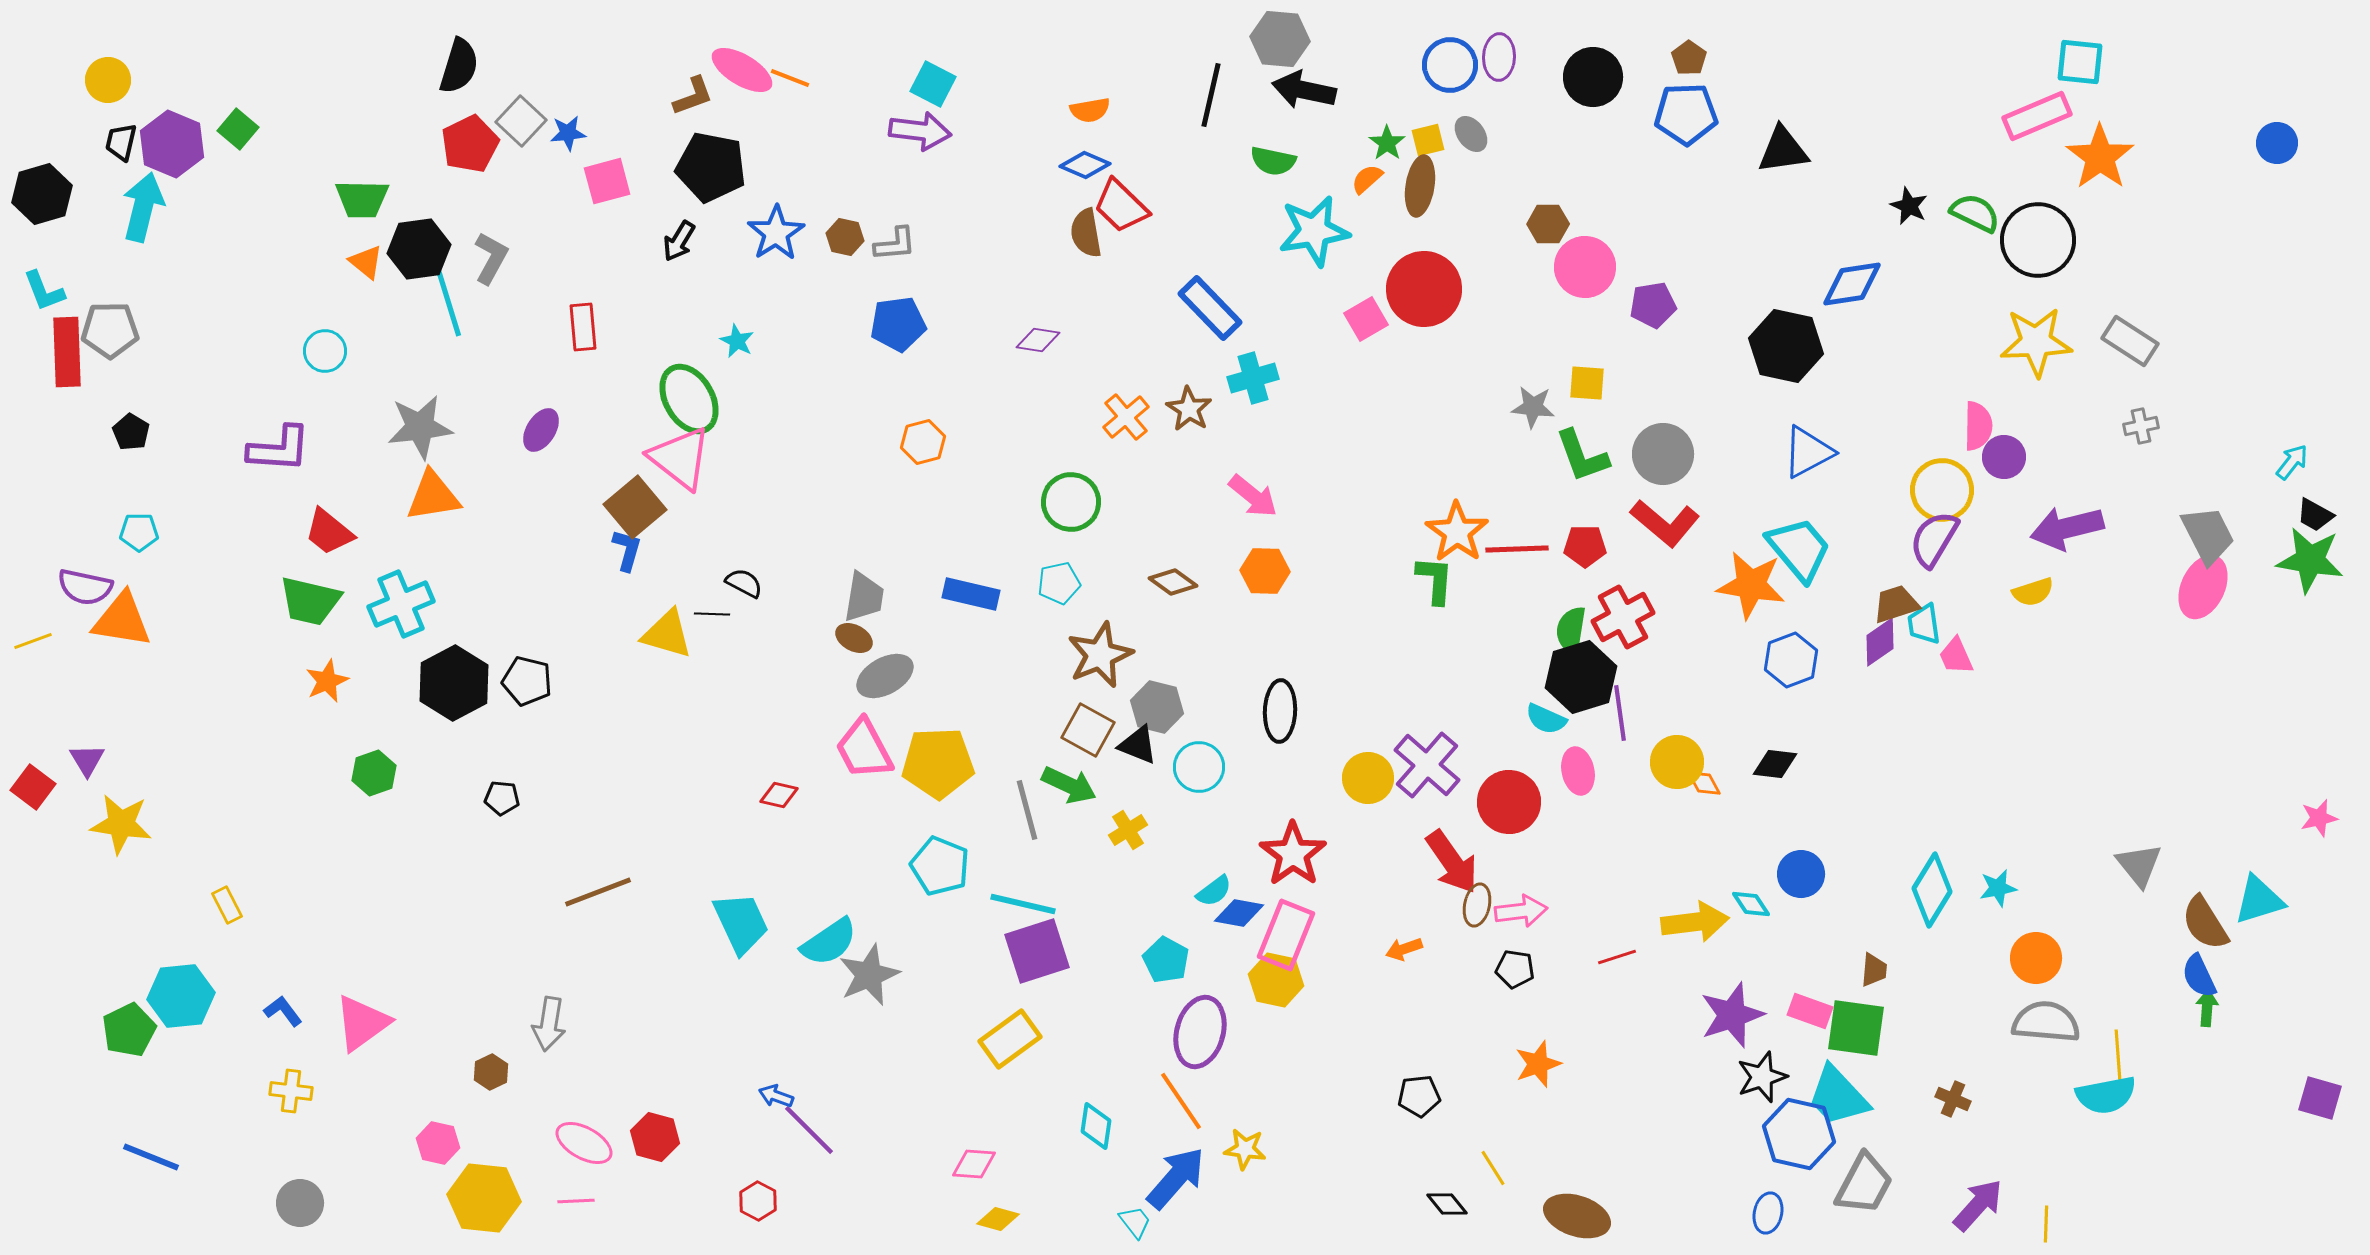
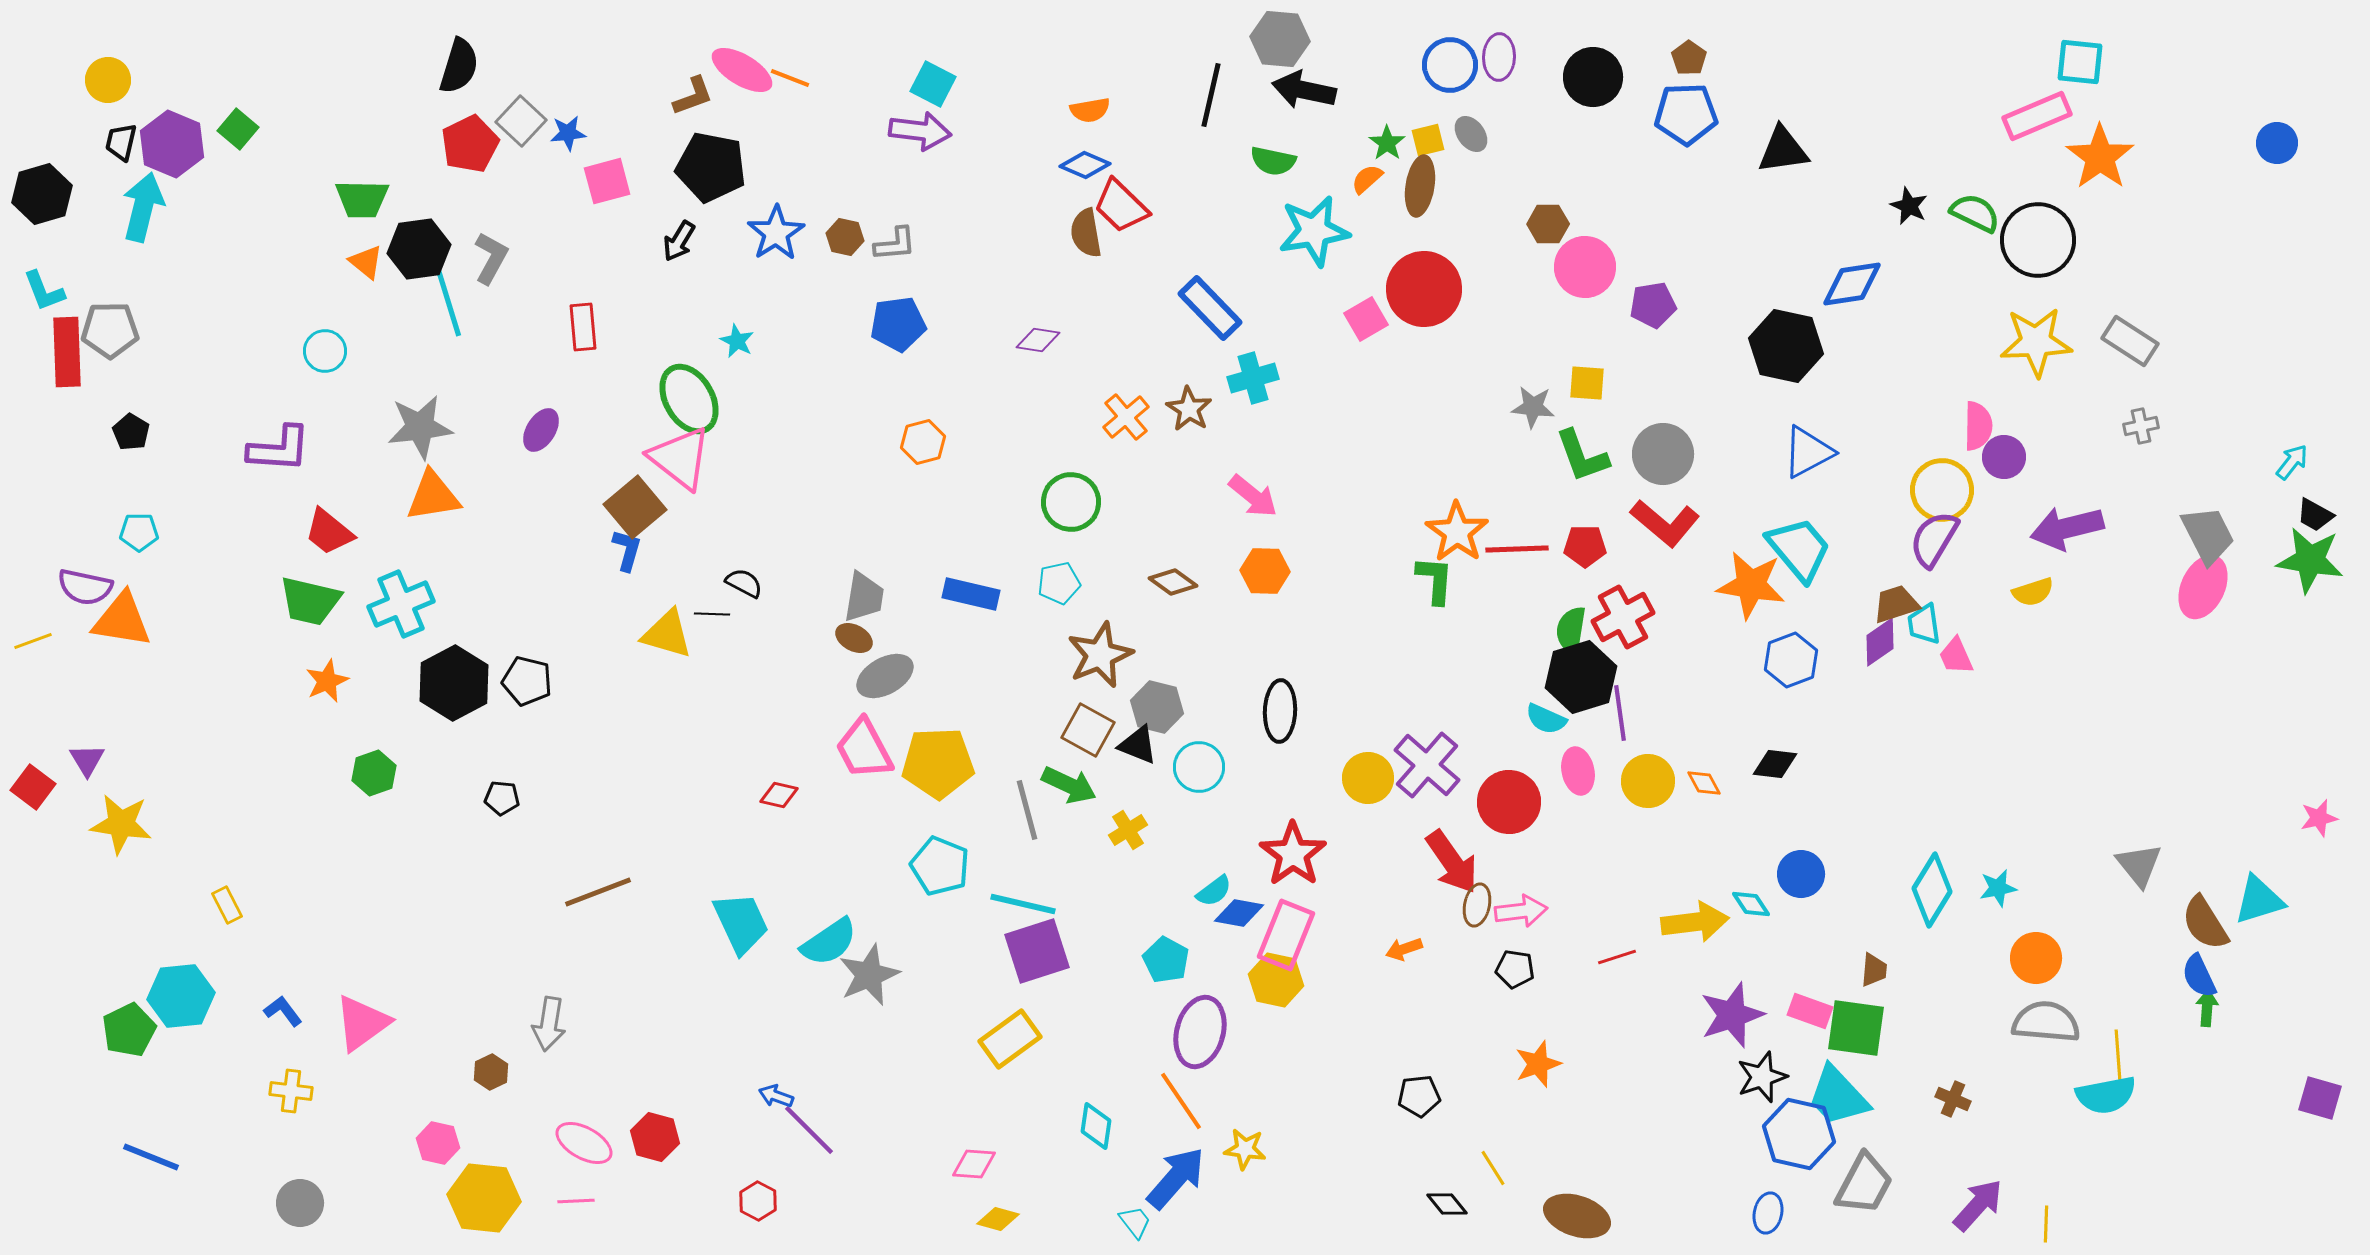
yellow circle at (1677, 762): moved 29 px left, 19 px down
